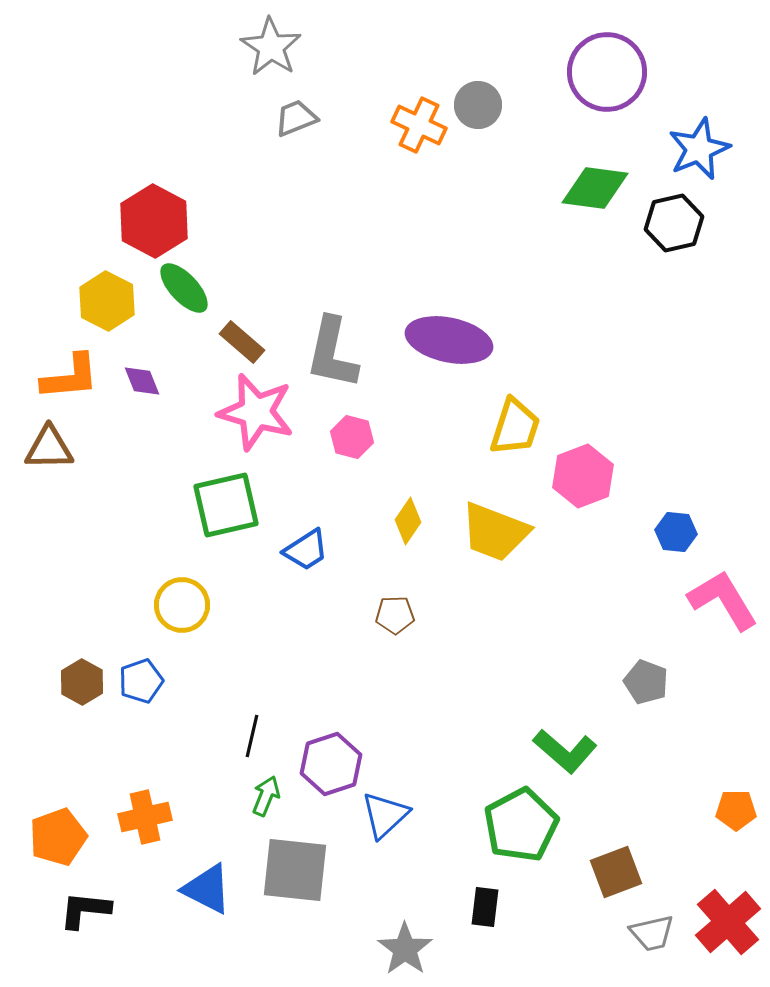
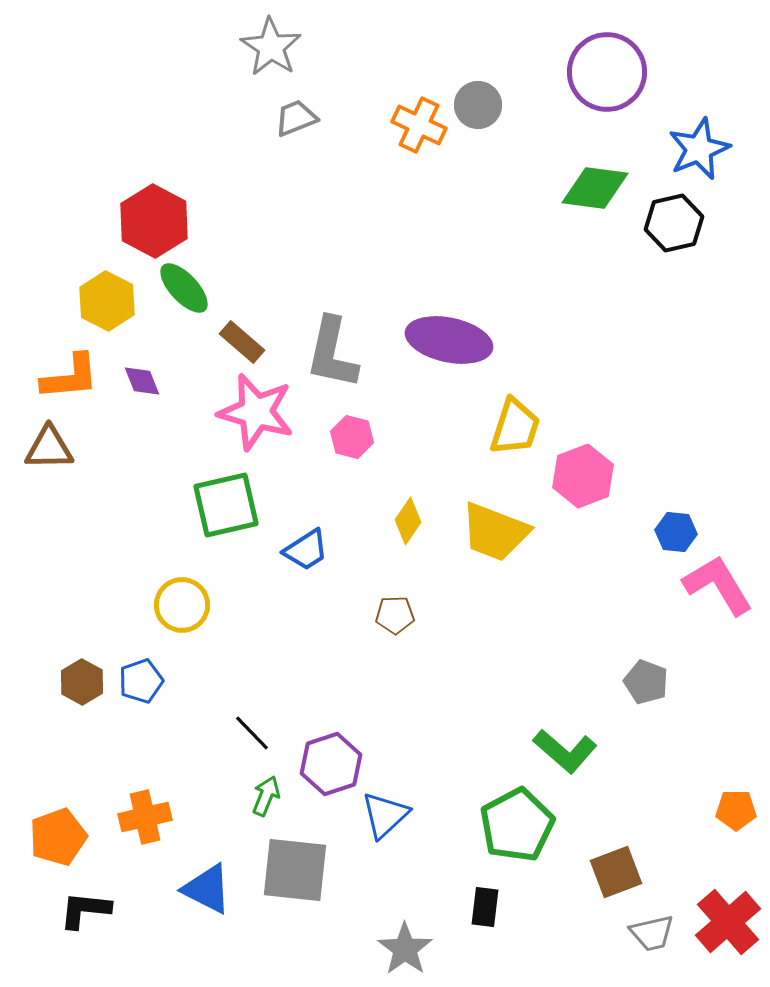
pink L-shape at (723, 600): moved 5 px left, 15 px up
black line at (252, 736): moved 3 px up; rotated 57 degrees counterclockwise
green pentagon at (521, 825): moved 4 px left
